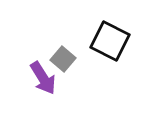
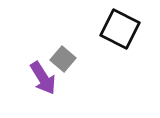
black square: moved 10 px right, 12 px up
